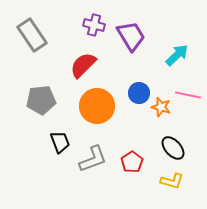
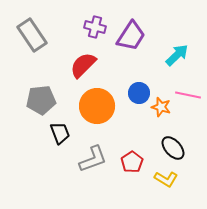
purple cross: moved 1 px right, 2 px down
purple trapezoid: rotated 64 degrees clockwise
black trapezoid: moved 9 px up
yellow L-shape: moved 6 px left, 2 px up; rotated 15 degrees clockwise
